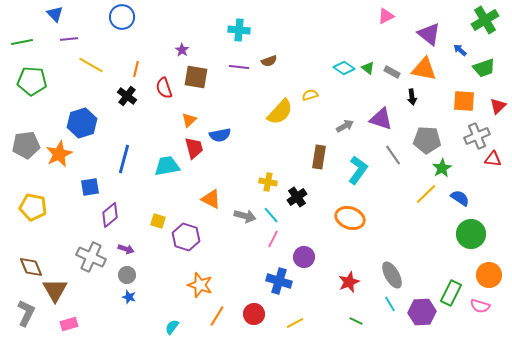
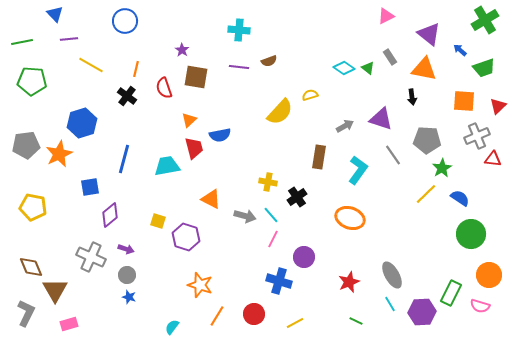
blue circle at (122, 17): moved 3 px right, 4 px down
gray rectangle at (392, 72): moved 2 px left, 15 px up; rotated 28 degrees clockwise
